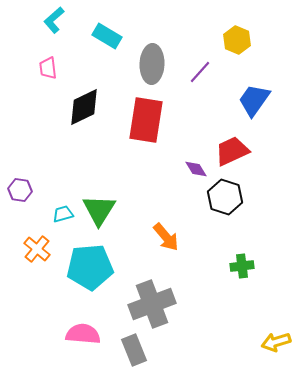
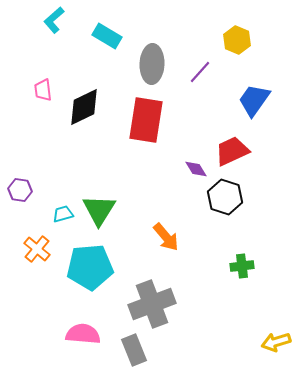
pink trapezoid: moved 5 px left, 22 px down
